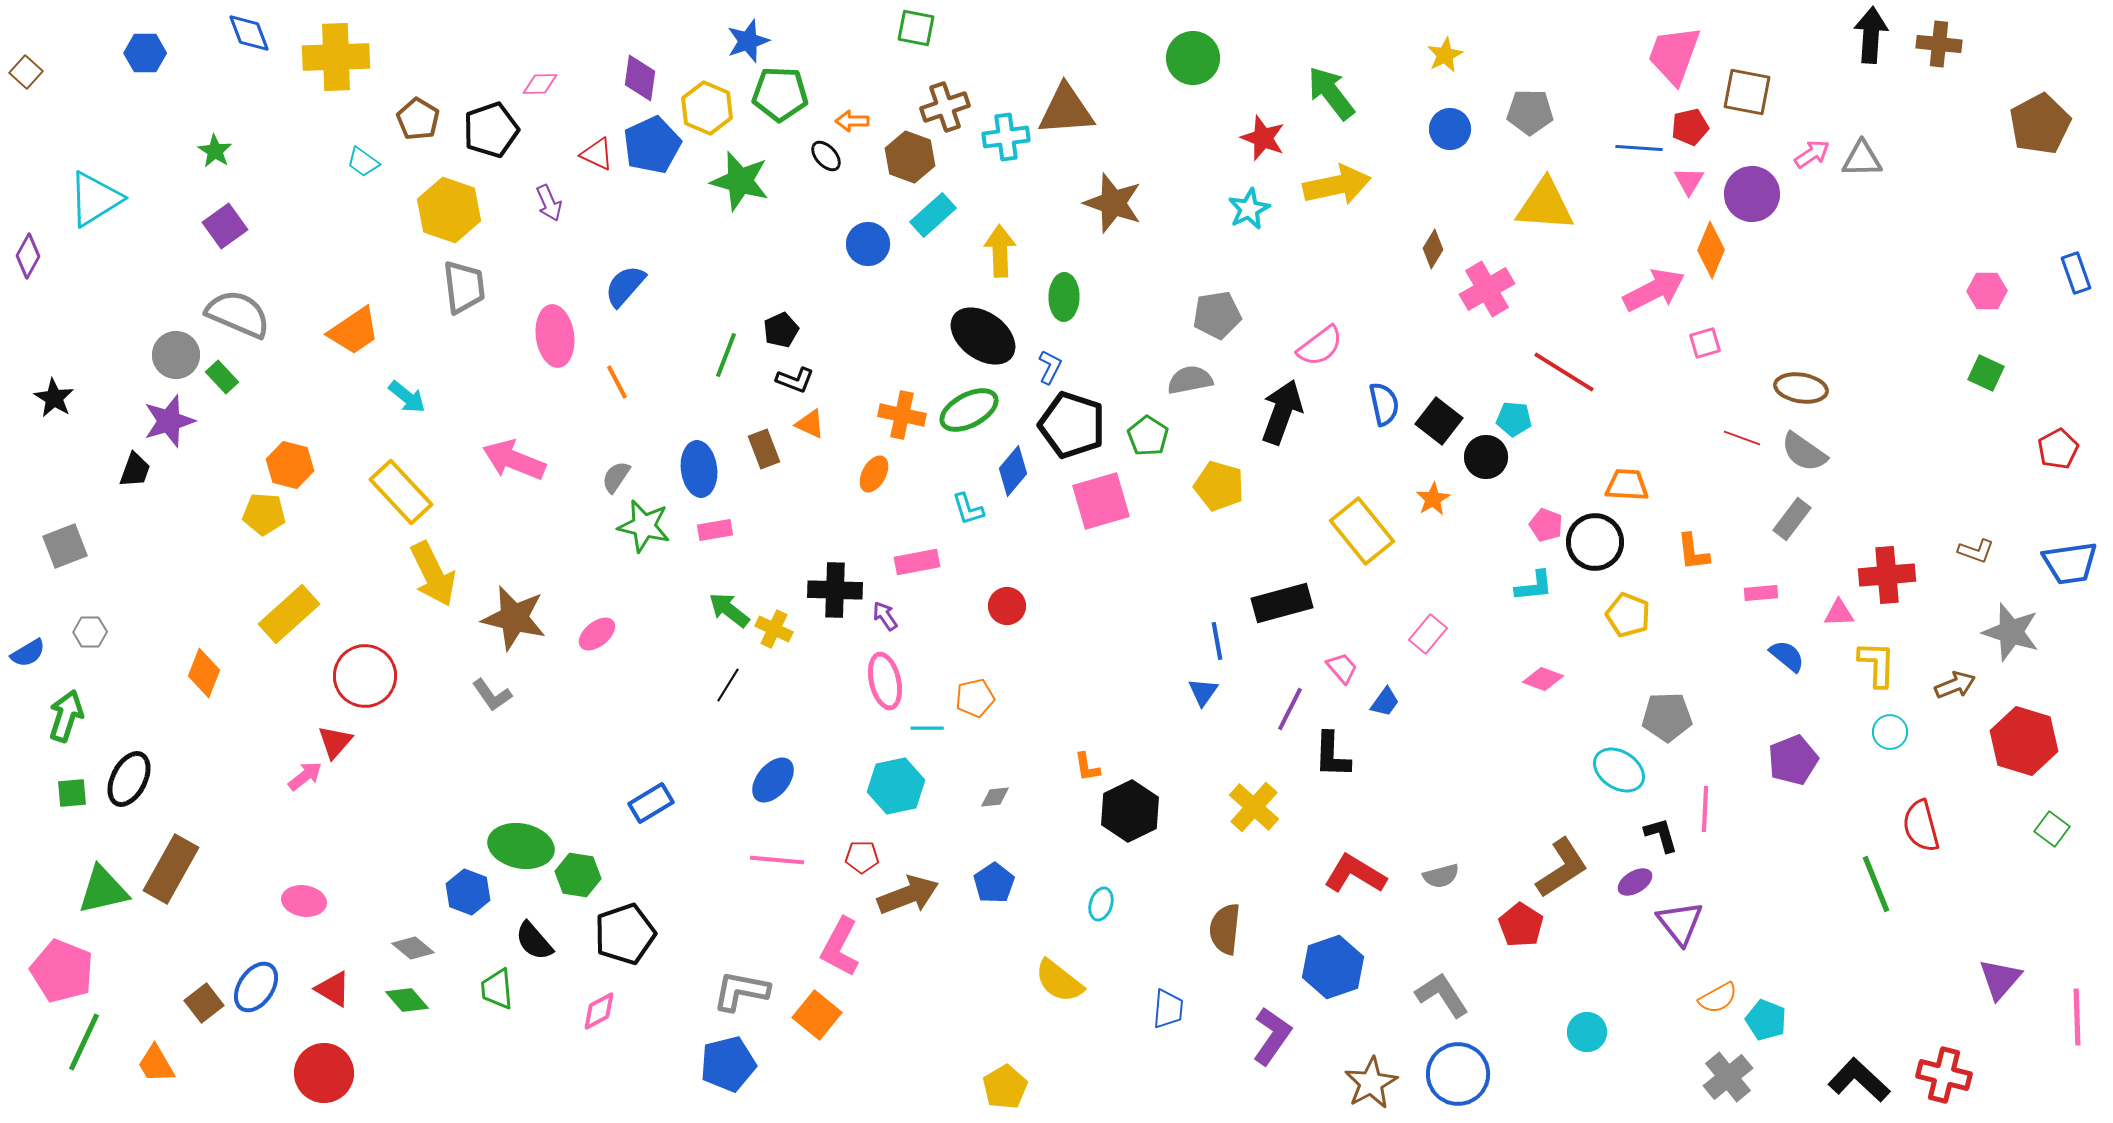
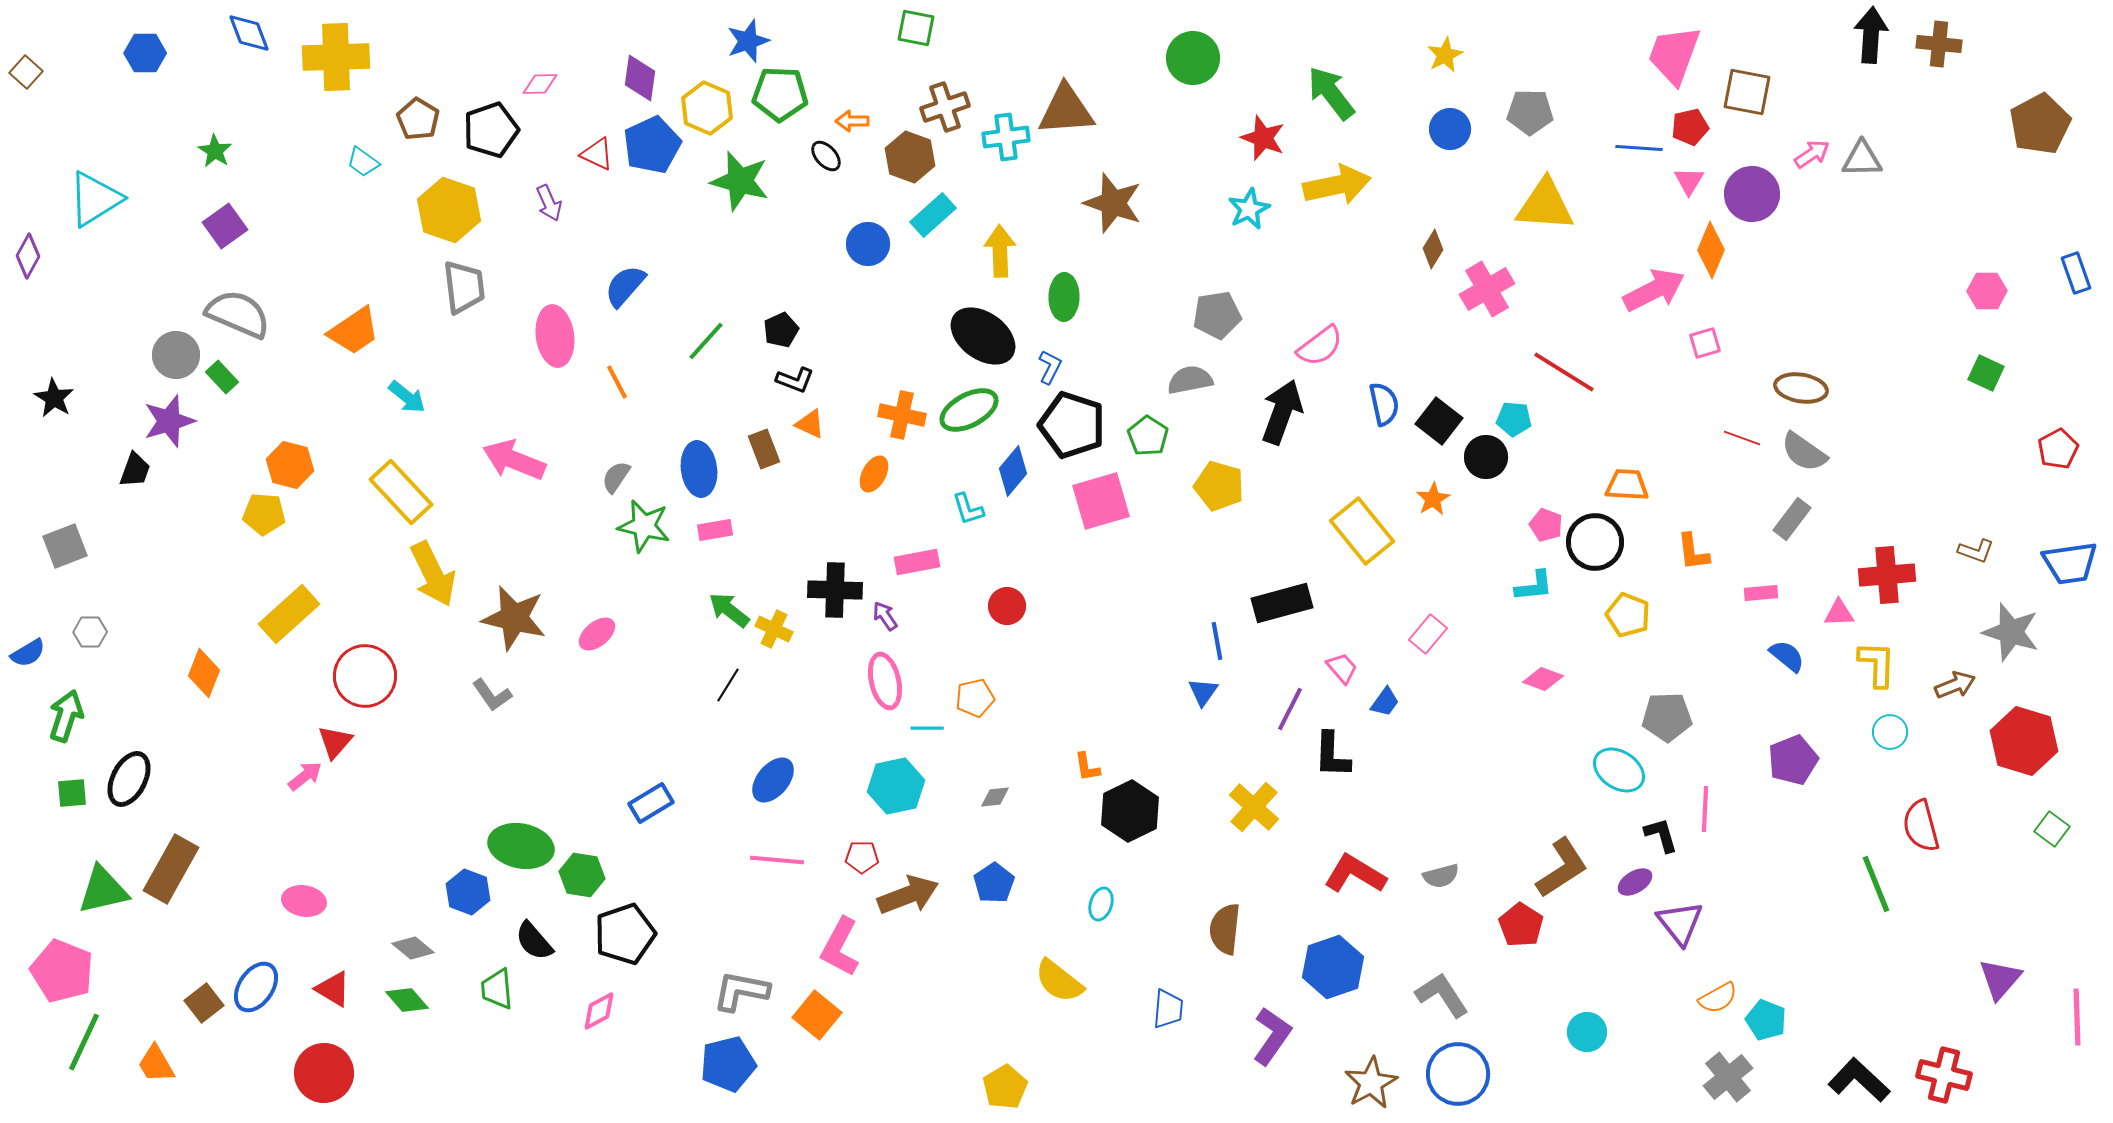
green line at (726, 355): moved 20 px left, 14 px up; rotated 21 degrees clockwise
green hexagon at (578, 875): moved 4 px right
